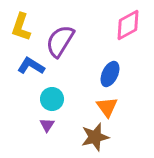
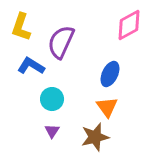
pink diamond: moved 1 px right
purple semicircle: moved 1 px right, 1 px down; rotated 8 degrees counterclockwise
purple triangle: moved 5 px right, 6 px down
